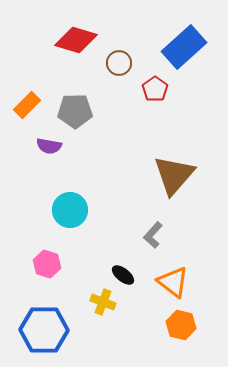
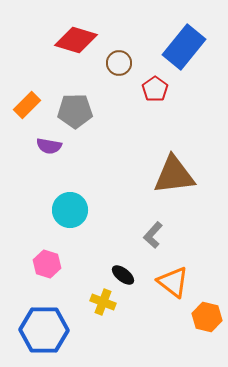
blue rectangle: rotated 9 degrees counterclockwise
brown triangle: rotated 42 degrees clockwise
orange hexagon: moved 26 px right, 8 px up
